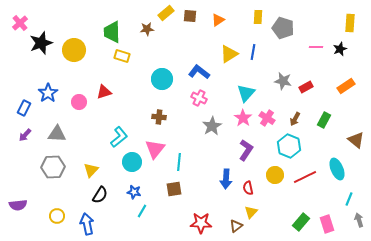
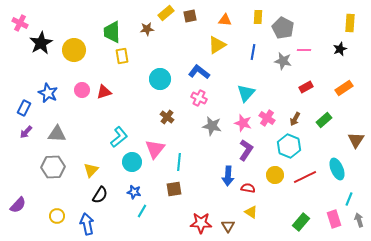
brown square at (190, 16): rotated 16 degrees counterclockwise
orange triangle at (218, 20): moved 7 px right; rotated 40 degrees clockwise
pink cross at (20, 23): rotated 21 degrees counterclockwise
gray pentagon at (283, 28): rotated 10 degrees clockwise
black star at (41, 43): rotated 10 degrees counterclockwise
pink line at (316, 47): moved 12 px left, 3 px down
yellow triangle at (229, 54): moved 12 px left, 9 px up
yellow rectangle at (122, 56): rotated 63 degrees clockwise
cyan circle at (162, 79): moved 2 px left
gray star at (283, 81): moved 20 px up
orange rectangle at (346, 86): moved 2 px left, 2 px down
blue star at (48, 93): rotated 12 degrees counterclockwise
pink circle at (79, 102): moved 3 px right, 12 px up
brown cross at (159, 117): moved 8 px right; rotated 32 degrees clockwise
pink star at (243, 118): moved 5 px down; rotated 18 degrees counterclockwise
green rectangle at (324, 120): rotated 21 degrees clockwise
gray star at (212, 126): rotated 30 degrees counterclockwise
purple arrow at (25, 135): moved 1 px right, 3 px up
brown triangle at (356, 140): rotated 24 degrees clockwise
blue arrow at (226, 179): moved 2 px right, 3 px up
red semicircle at (248, 188): rotated 112 degrees clockwise
purple semicircle at (18, 205): rotated 42 degrees counterclockwise
yellow triangle at (251, 212): rotated 40 degrees counterclockwise
pink rectangle at (327, 224): moved 7 px right, 5 px up
brown triangle at (236, 226): moved 8 px left; rotated 24 degrees counterclockwise
